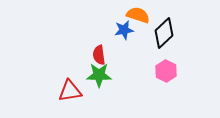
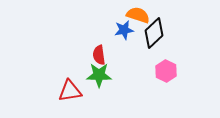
black diamond: moved 10 px left
